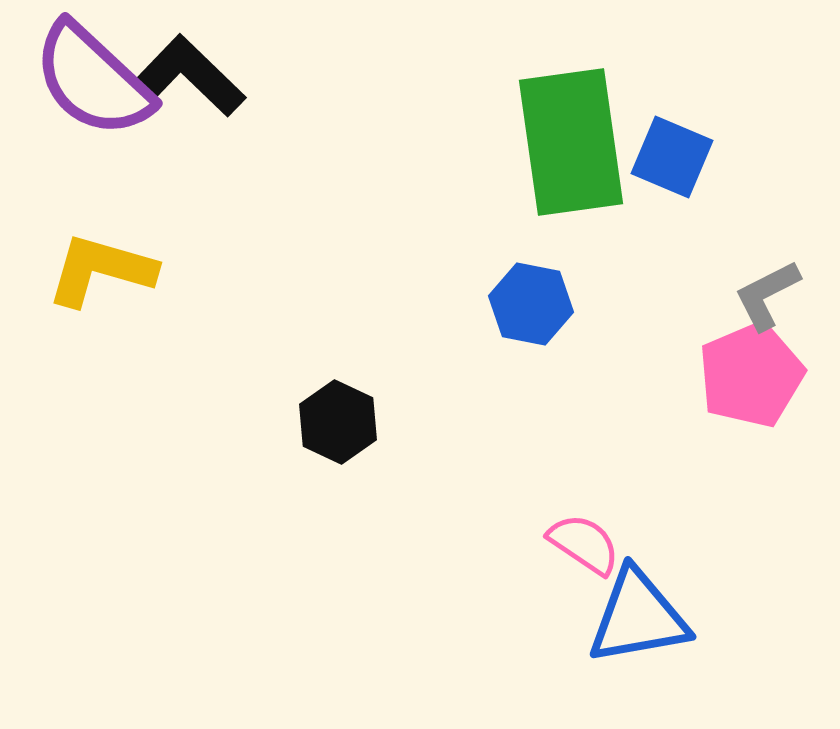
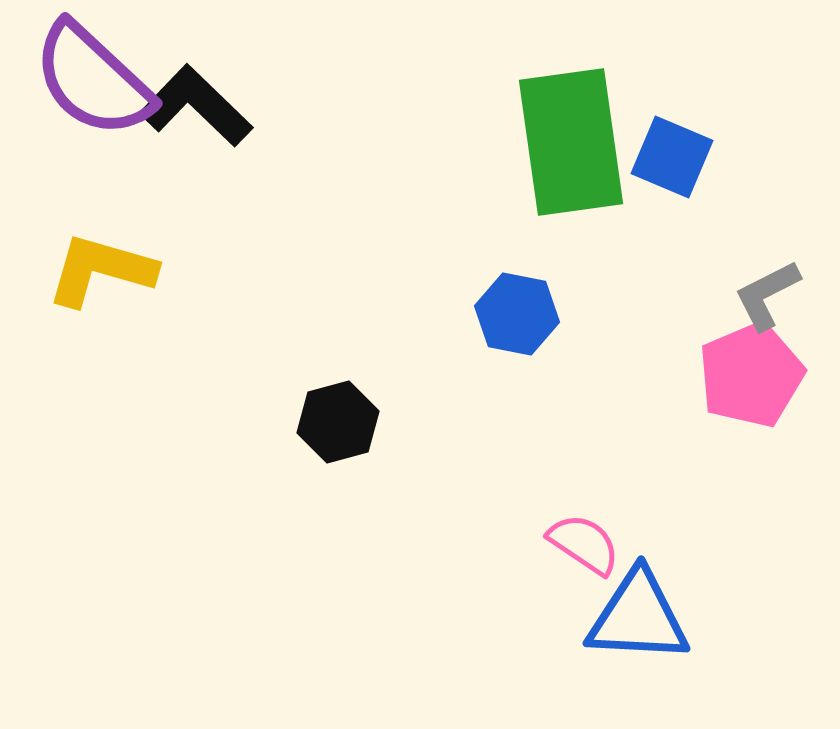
black L-shape: moved 7 px right, 30 px down
blue hexagon: moved 14 px left, 10 px down
black hexagon: rotated 20 degrees clockwise
blue triangle: rotated 13 degrees clockwise
